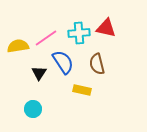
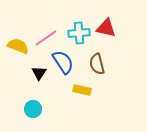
yellow semicircle: rotated 30 degrees clockwise
